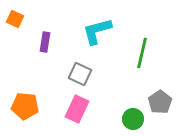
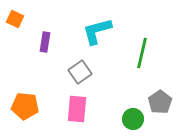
gray square: moved 2 px up; rotated 30 degrees clockwise
pink rectangle: rotated 20 degrees counterclockwise
